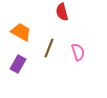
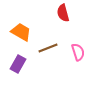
red semicircle: moved 1 px right, 1 px down
brown line: moved 1 px left; rotated 48 degrees clockwise
